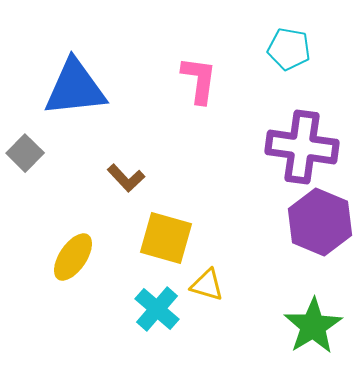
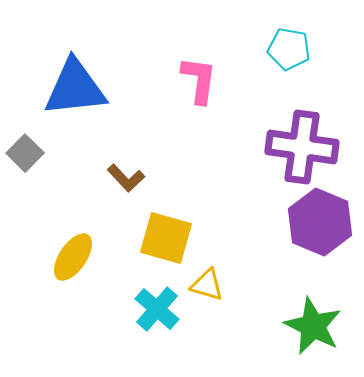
green star: rotated 14 degrees counterclockwise
